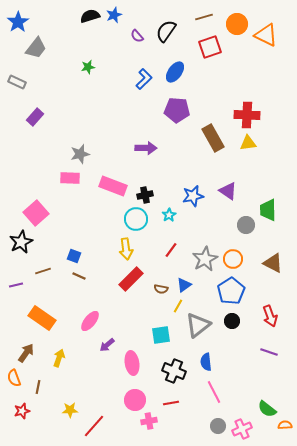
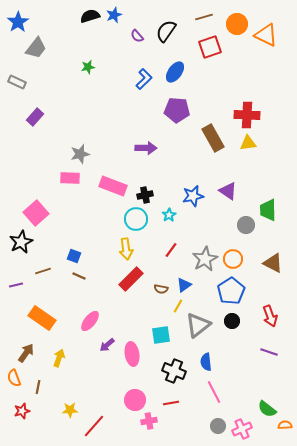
pink ellipse at (132, 363): moved 9 px up
